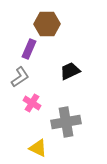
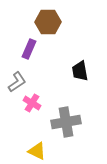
brown hexagon: moved 1 px right, 2 px up
black trapezoid: moved 10 px right; rotated 75 degrees counterclockwise
gray L-shape: moved 3 px left, 5 px down
yellow triangle: moved 1 px left, 3 px down
